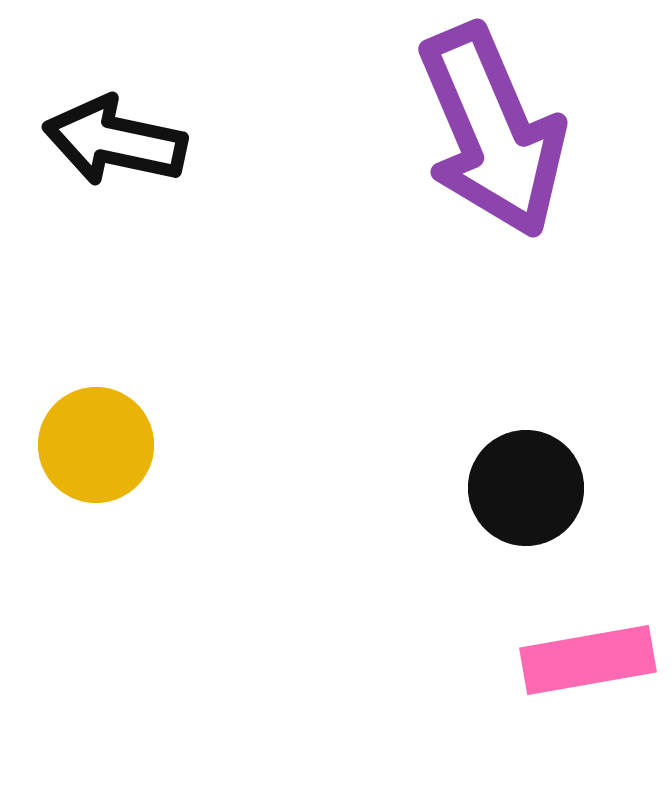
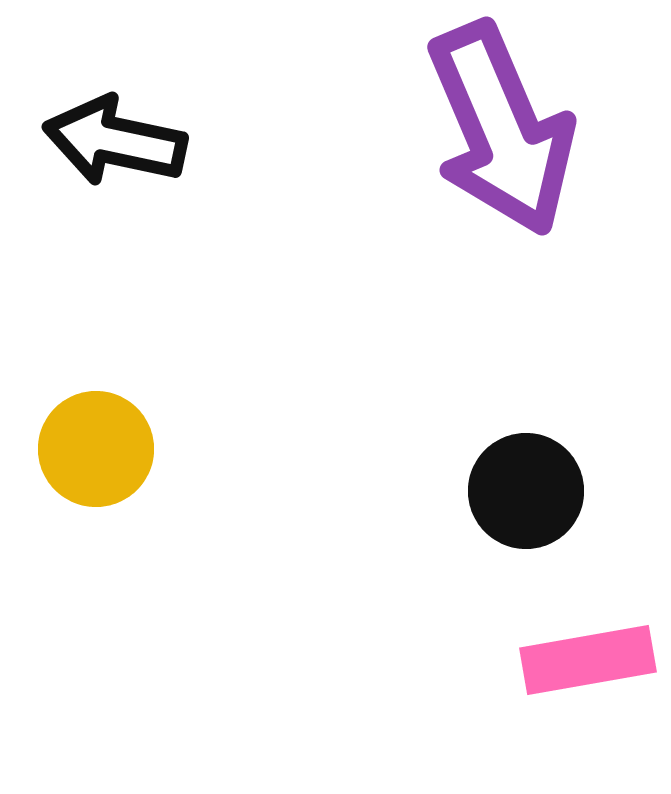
purple arrow: moved 9 px right, 2 px up
yellow circle: moved 4 px down
black circle: moved 3 px down
